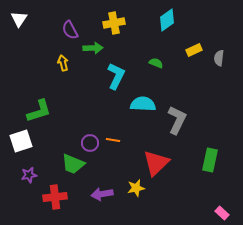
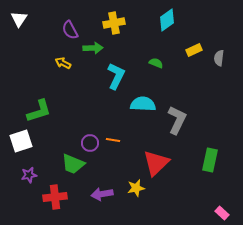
yellow arrow: rotated 49 degrees counterclockwise
